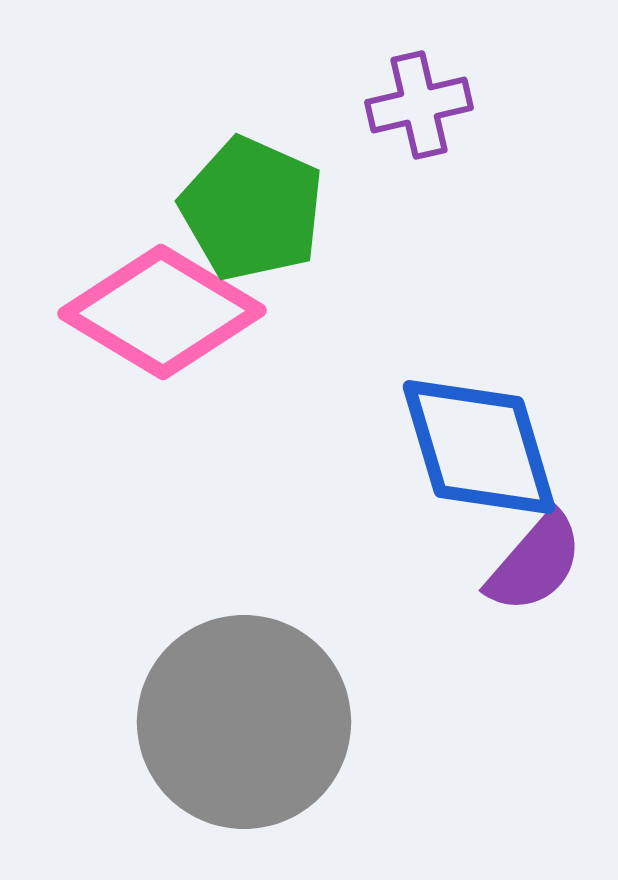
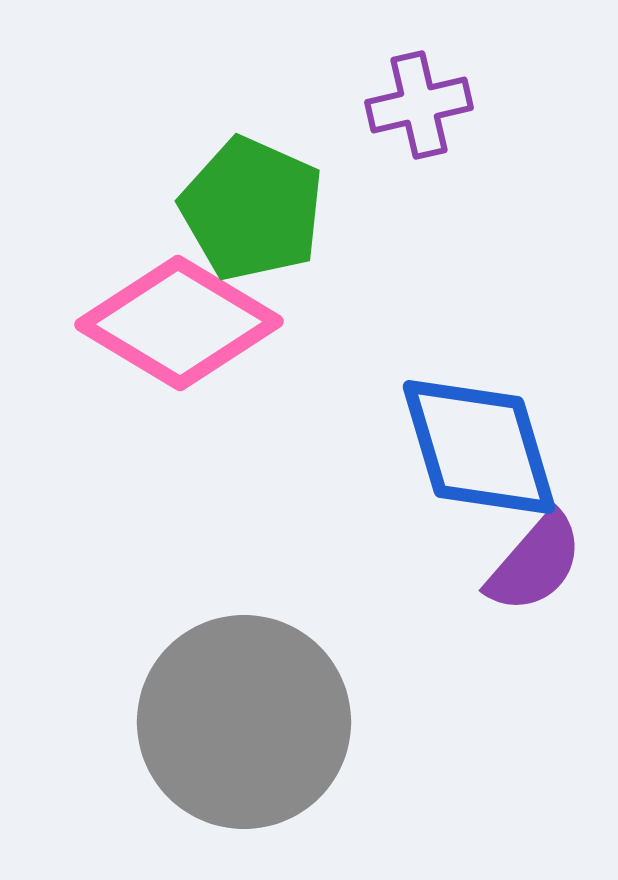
pink diamond: moved 17 px right, 11 px down
